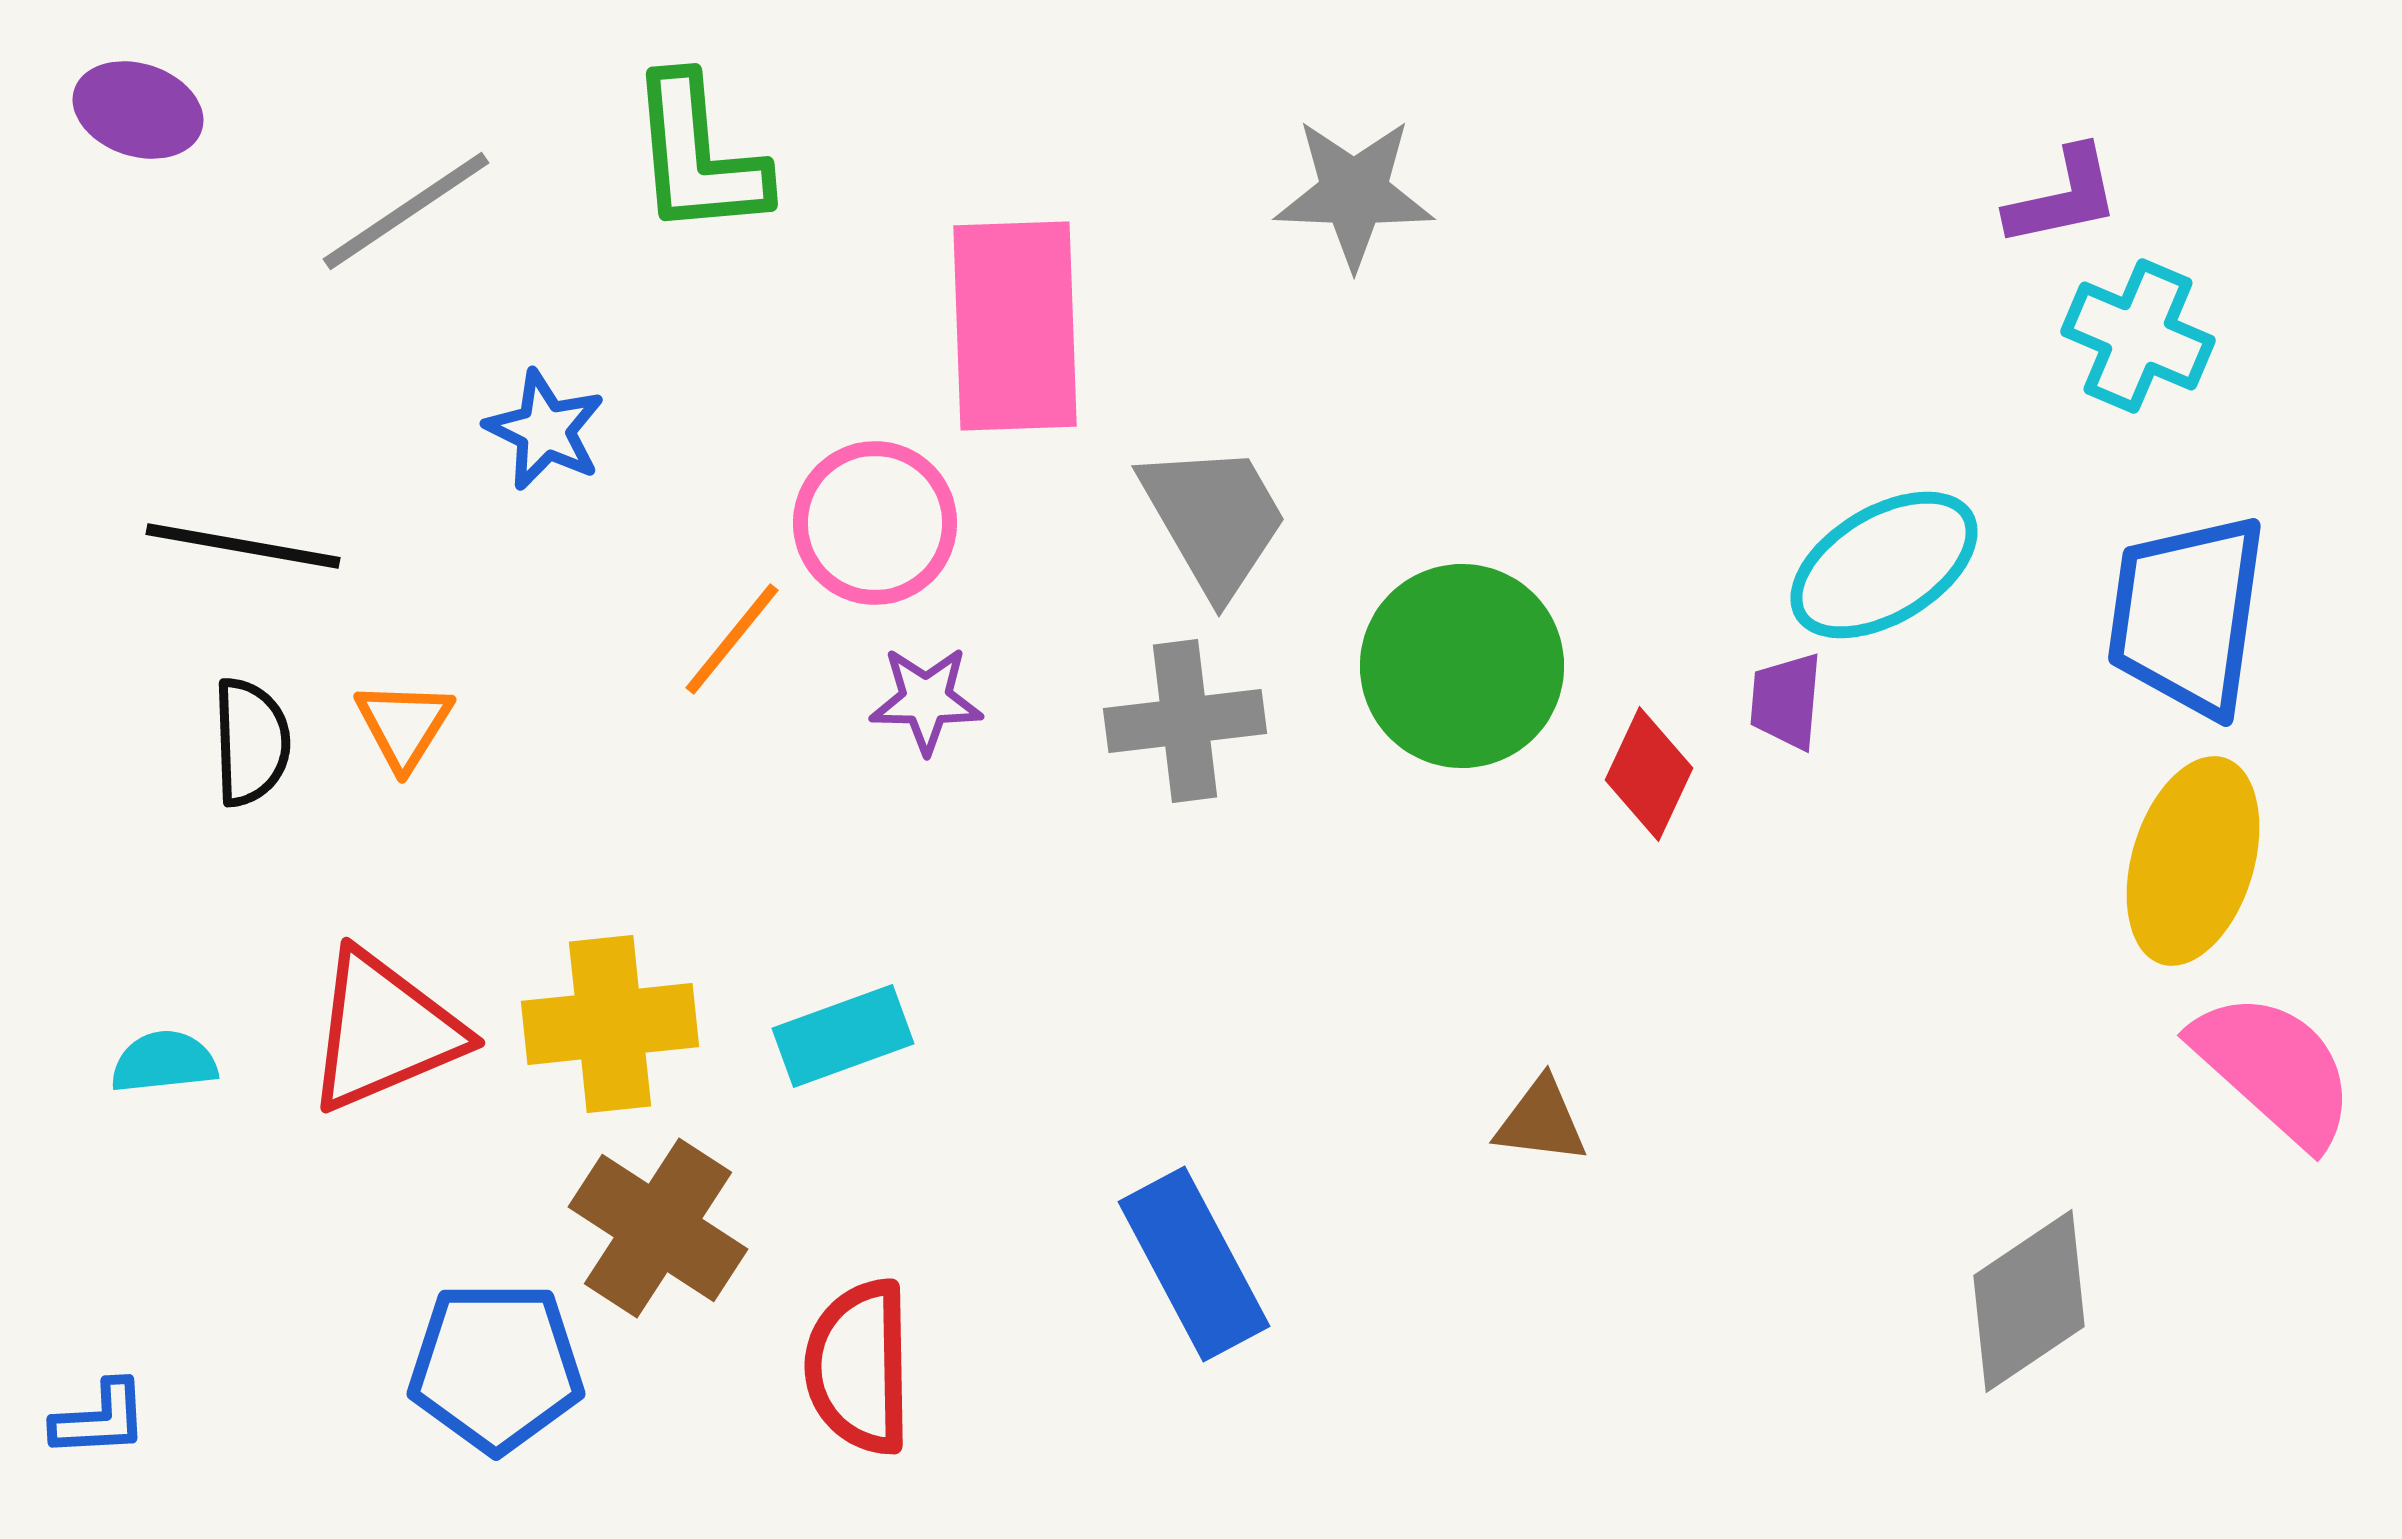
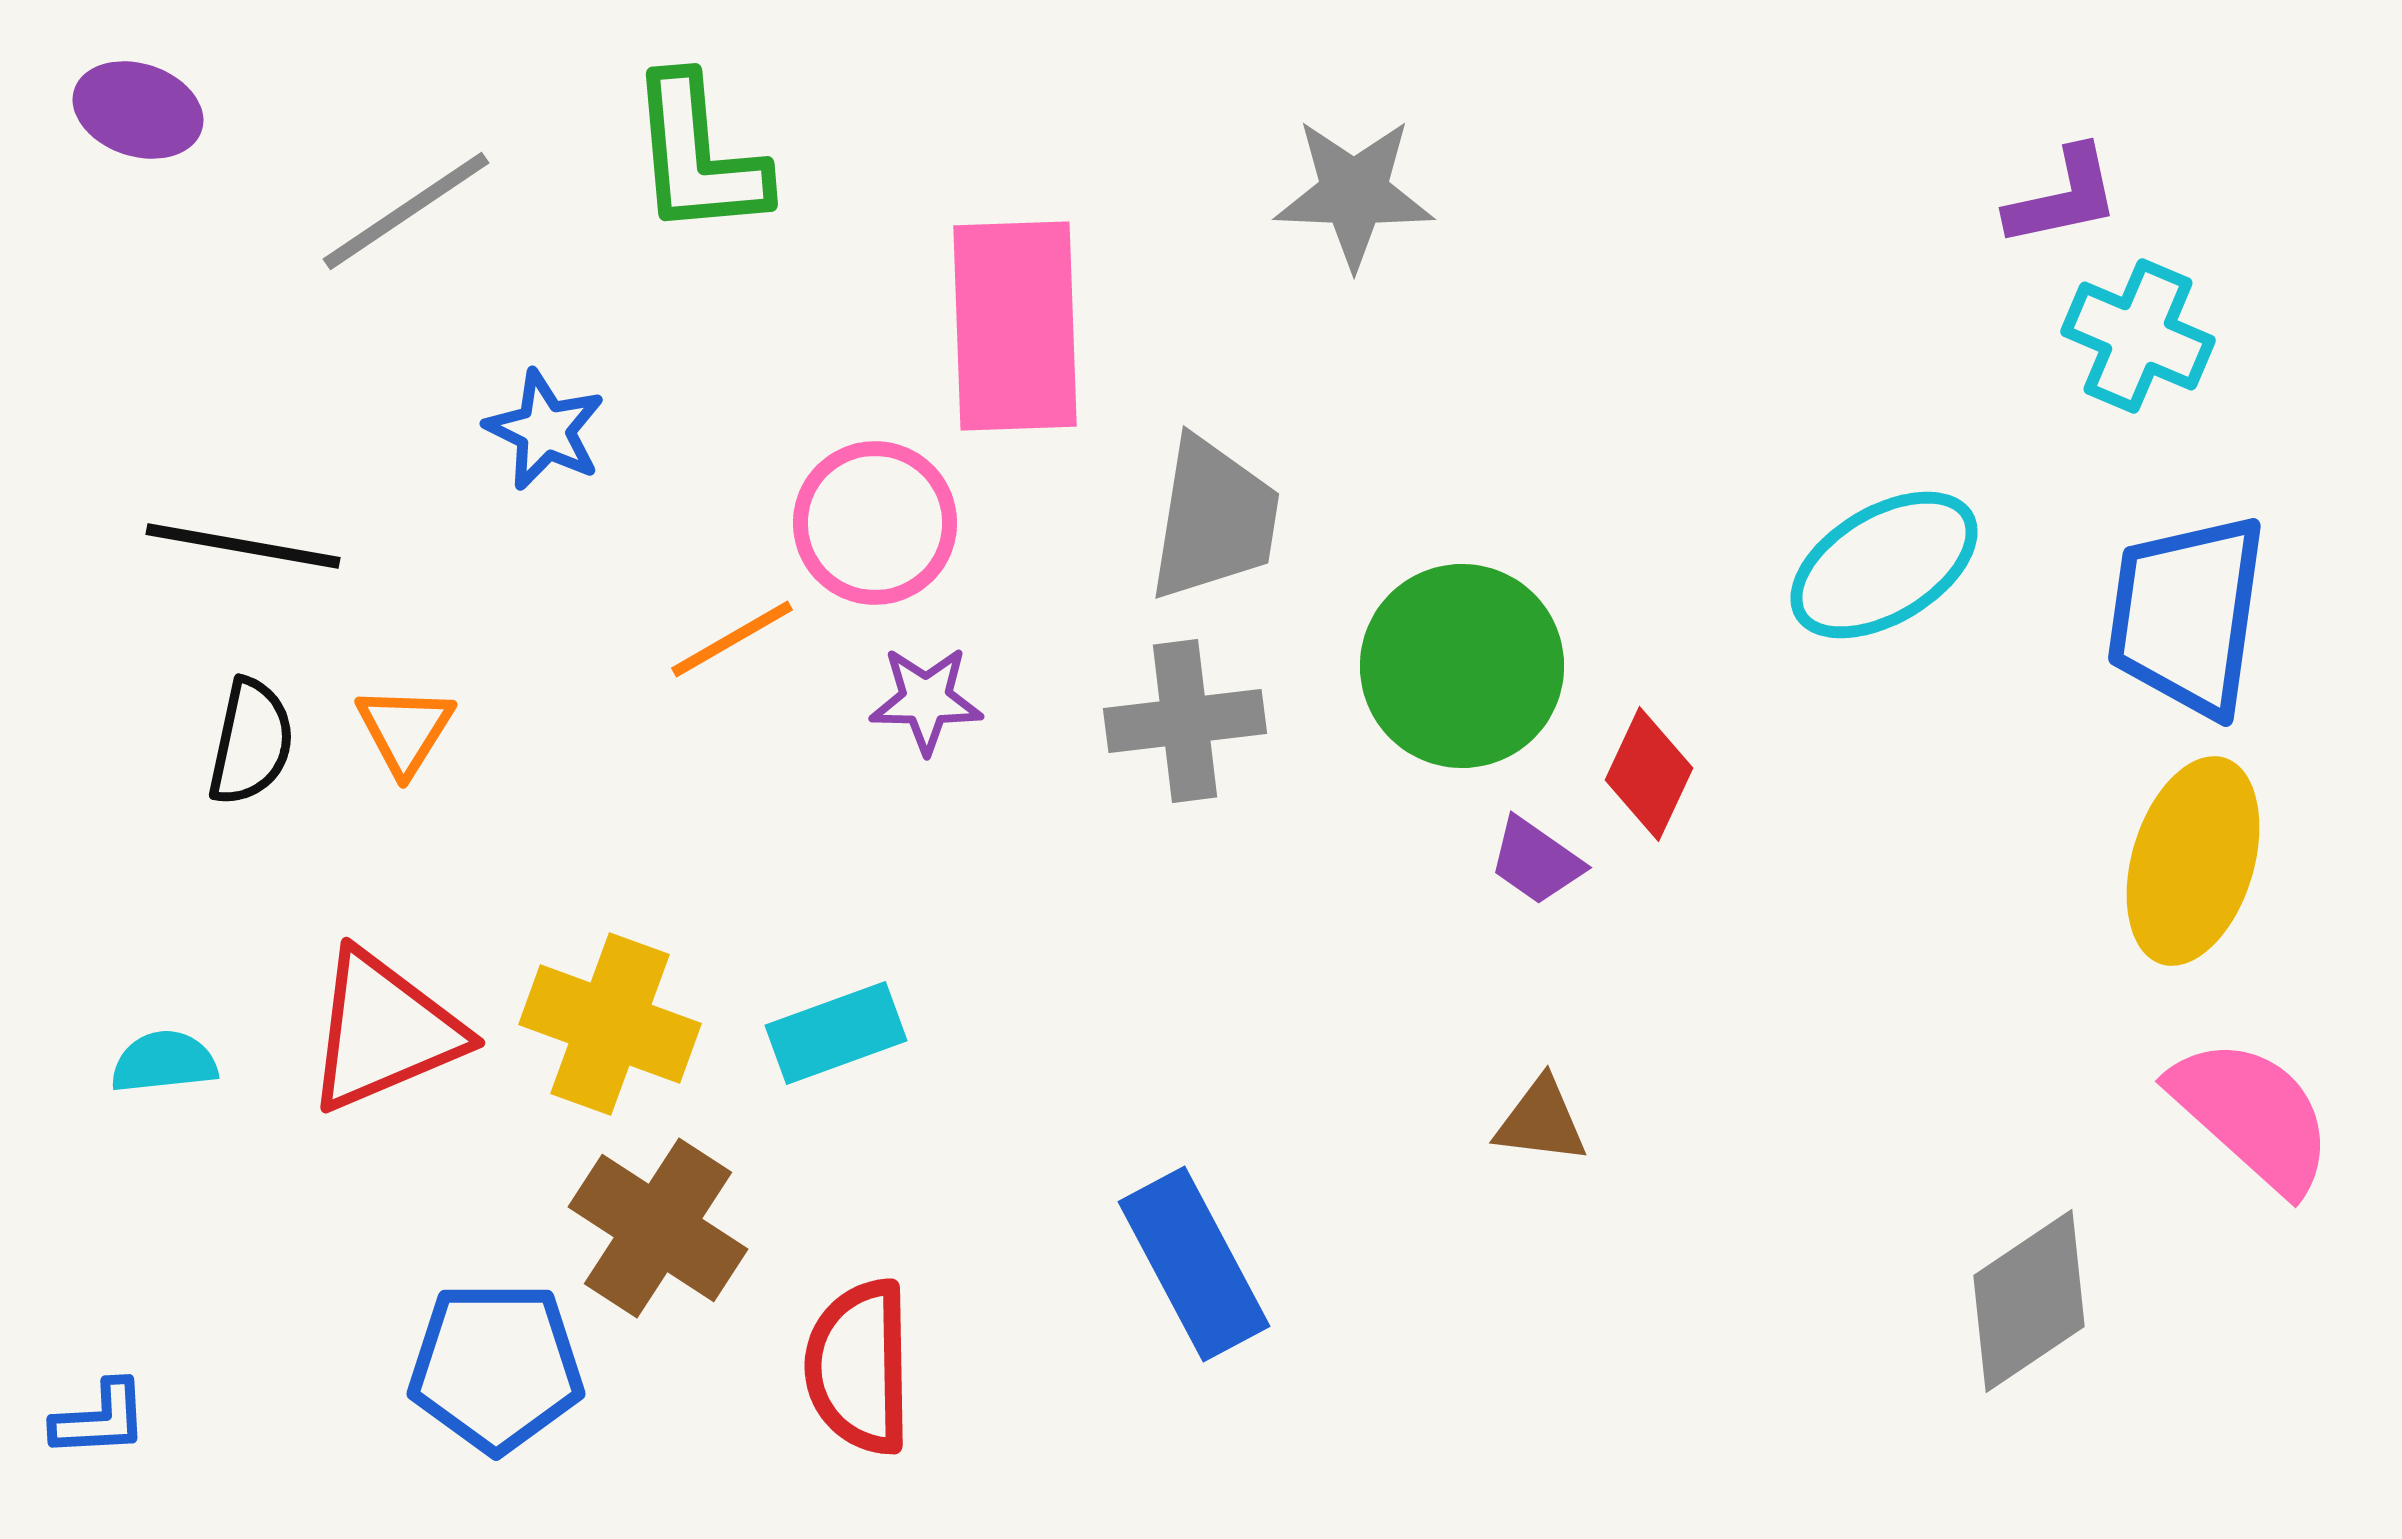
gray trapezoid: rotated 39 degrees clockwise
orange line: rotated 21 degrees clockwise
purple trapezoid: moved 250 px left, 160 px down; rotated 60 degrees counterclockwise
orange triangle: moved 1 px right, 5 px down
black semicircle: rotated 14 degrees clockwise
yellow cross: rotated 26 degrees clockwise
cyan rectangle: moved 7 px left, 3 px up
pink semicircle: moved 22 px left, 46 px down
